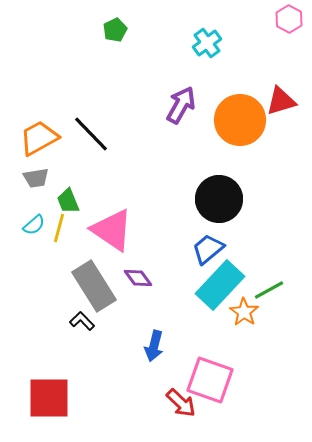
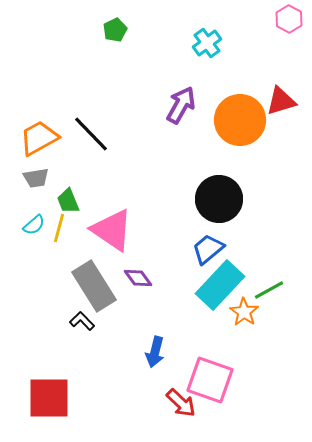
blue arrow: moved 1 px right, 6 px down
